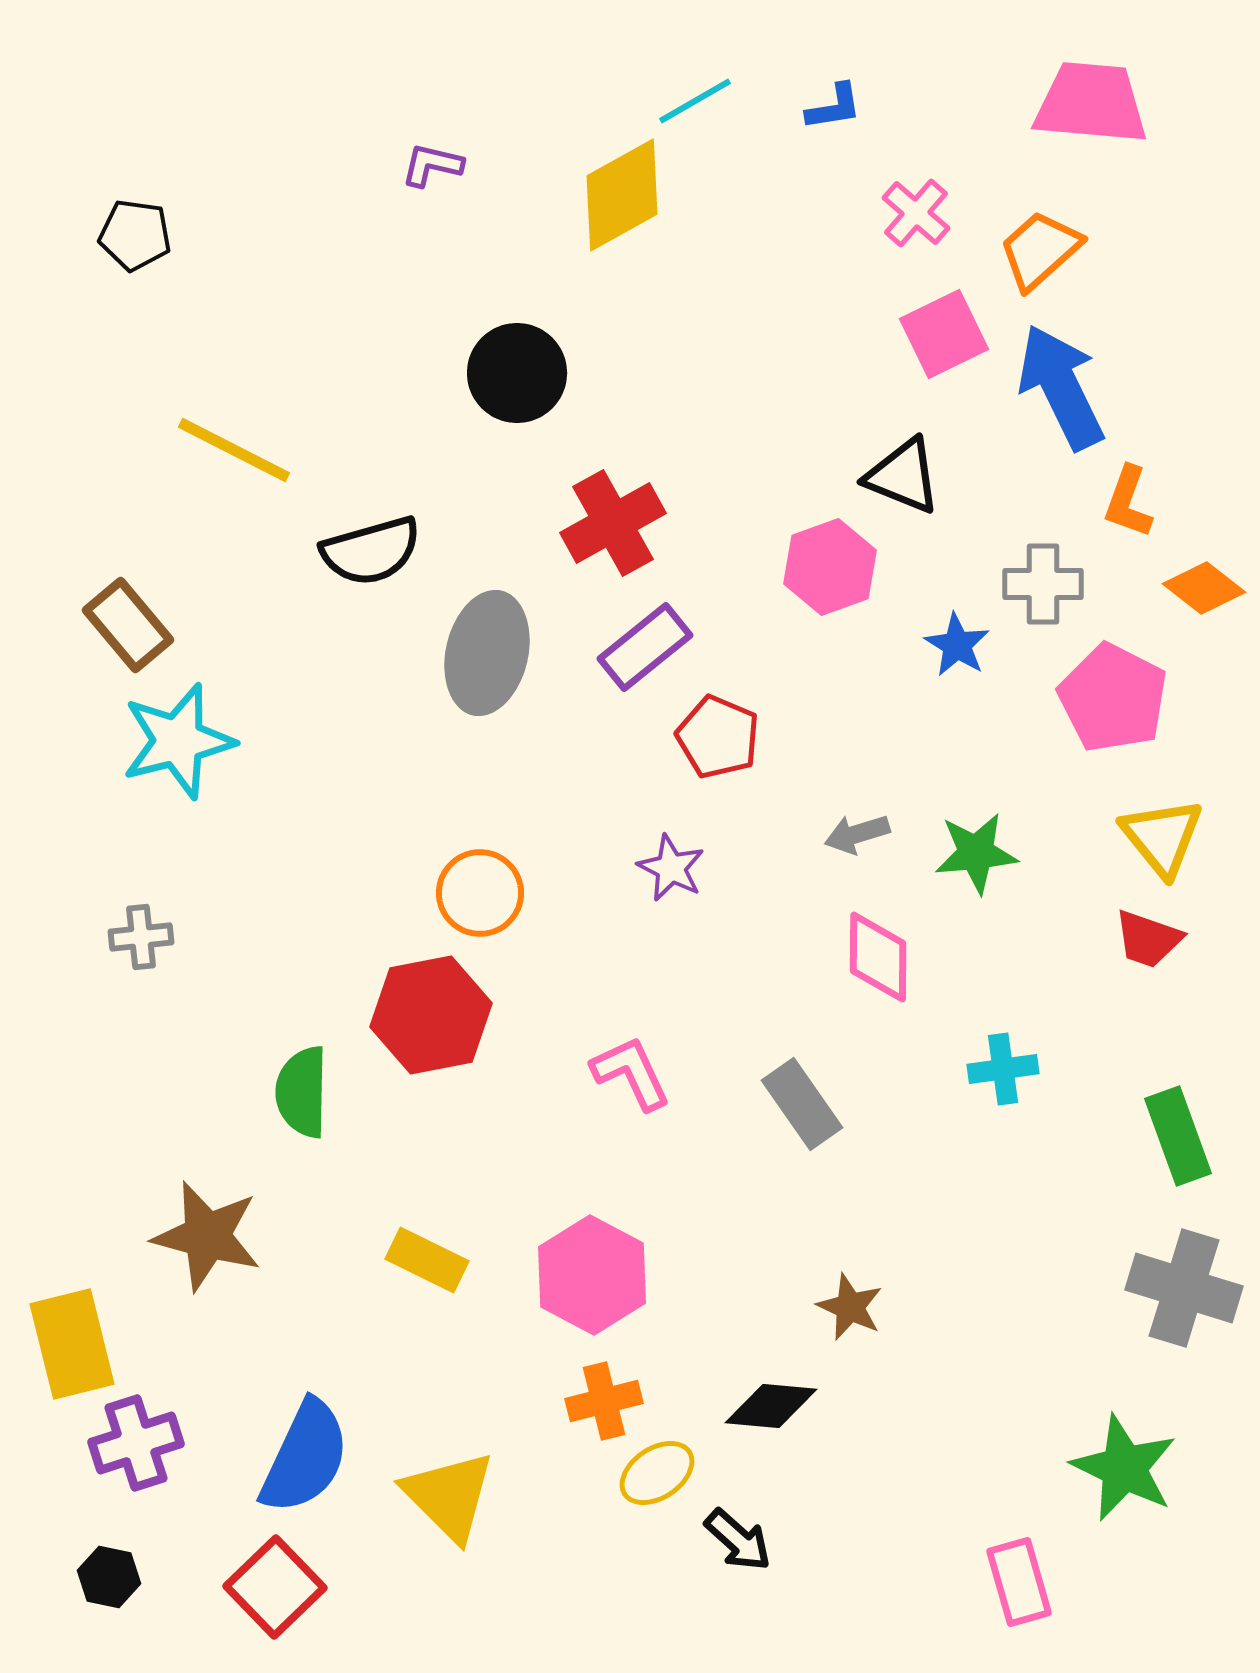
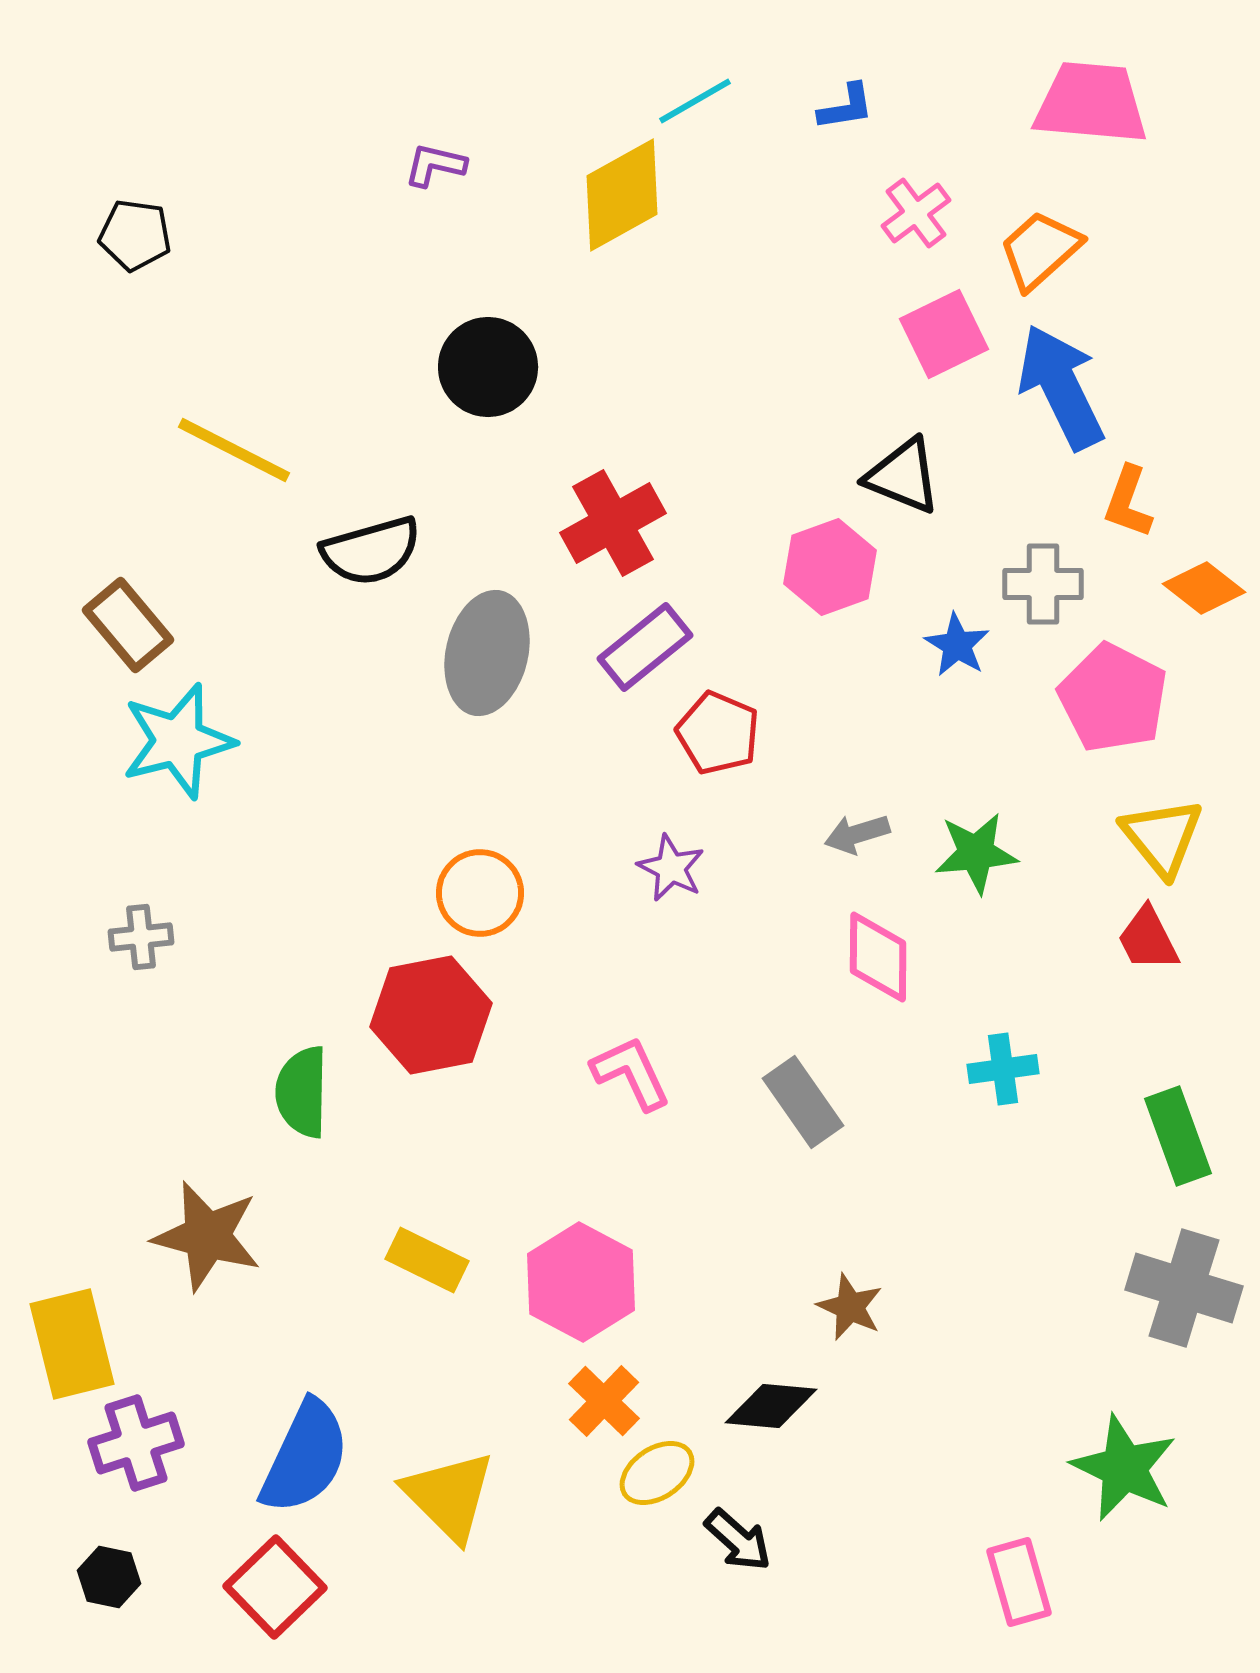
blue L-shape at (834, 107): moved 12 px right
purple L-shape at (432, 165): moved 3 px right
pink cross at (916, 213): rotated 12 degrees clockwise
black circle at (517, 373): moved 29 px left, 6 px up
red pentagon at (718, 737): moved 4 px up
red trapezoid at (1148, 939): rotated 44 degrees clockwise
gray rectangle at (802, 1104): moved 1 px right, 2 px up
pink hexagon at (592, 1275): moved 11 px left, 7 px down
orange cross at (604, 1401): rotated 32 degrees counterclockwise
